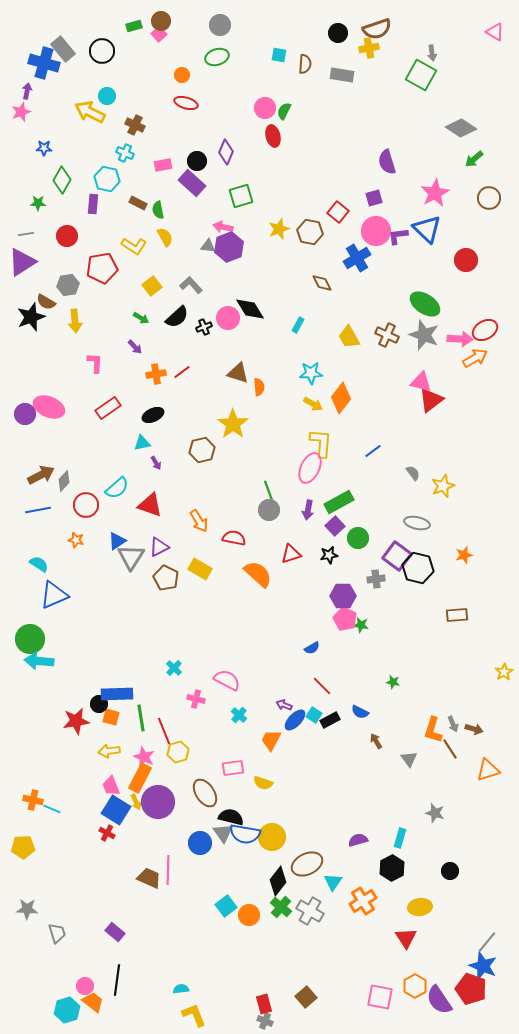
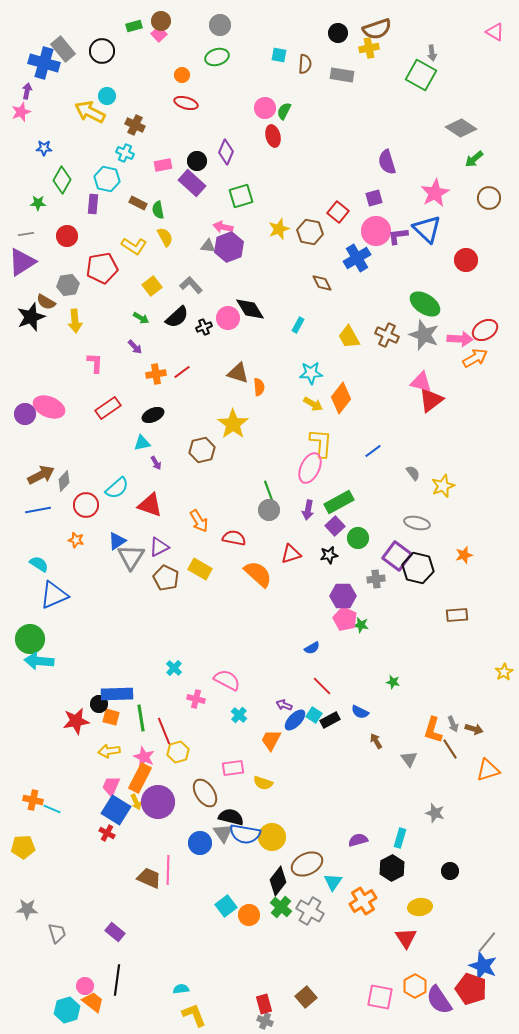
pink trapezoid at (111, 786): rotated 45 degrees clockwise
